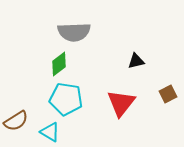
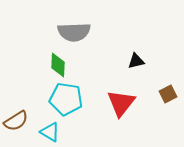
green diamond: moved 1 px left, 1 px down; rotated 50 degrees counterclockwise
